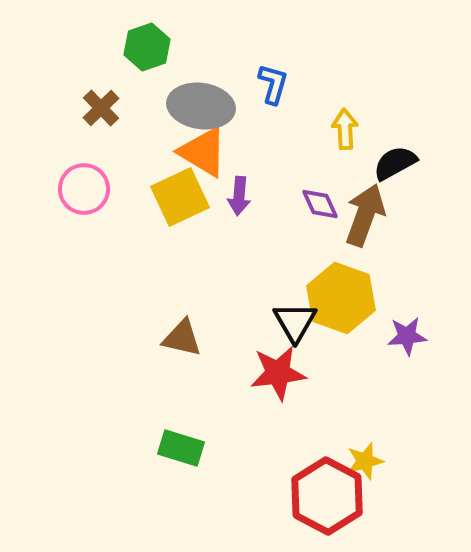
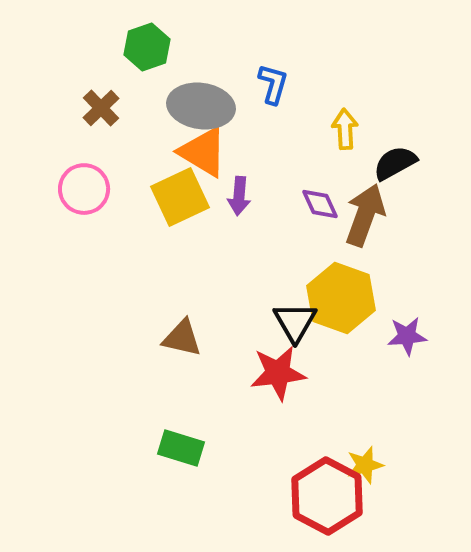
yellow star: moved 4 px down
